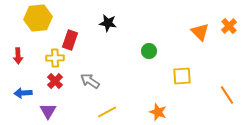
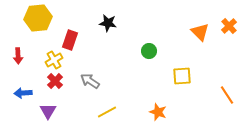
yellow cross: moved 1 px left, 2 px down; rotated 30 degrees counterclockwise
